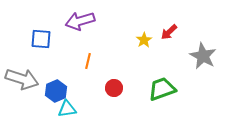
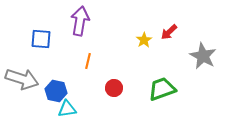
purple arrow: rotated 116 degrees clockwise
blue hexagon: rotated 25 degrees counterclockwise
